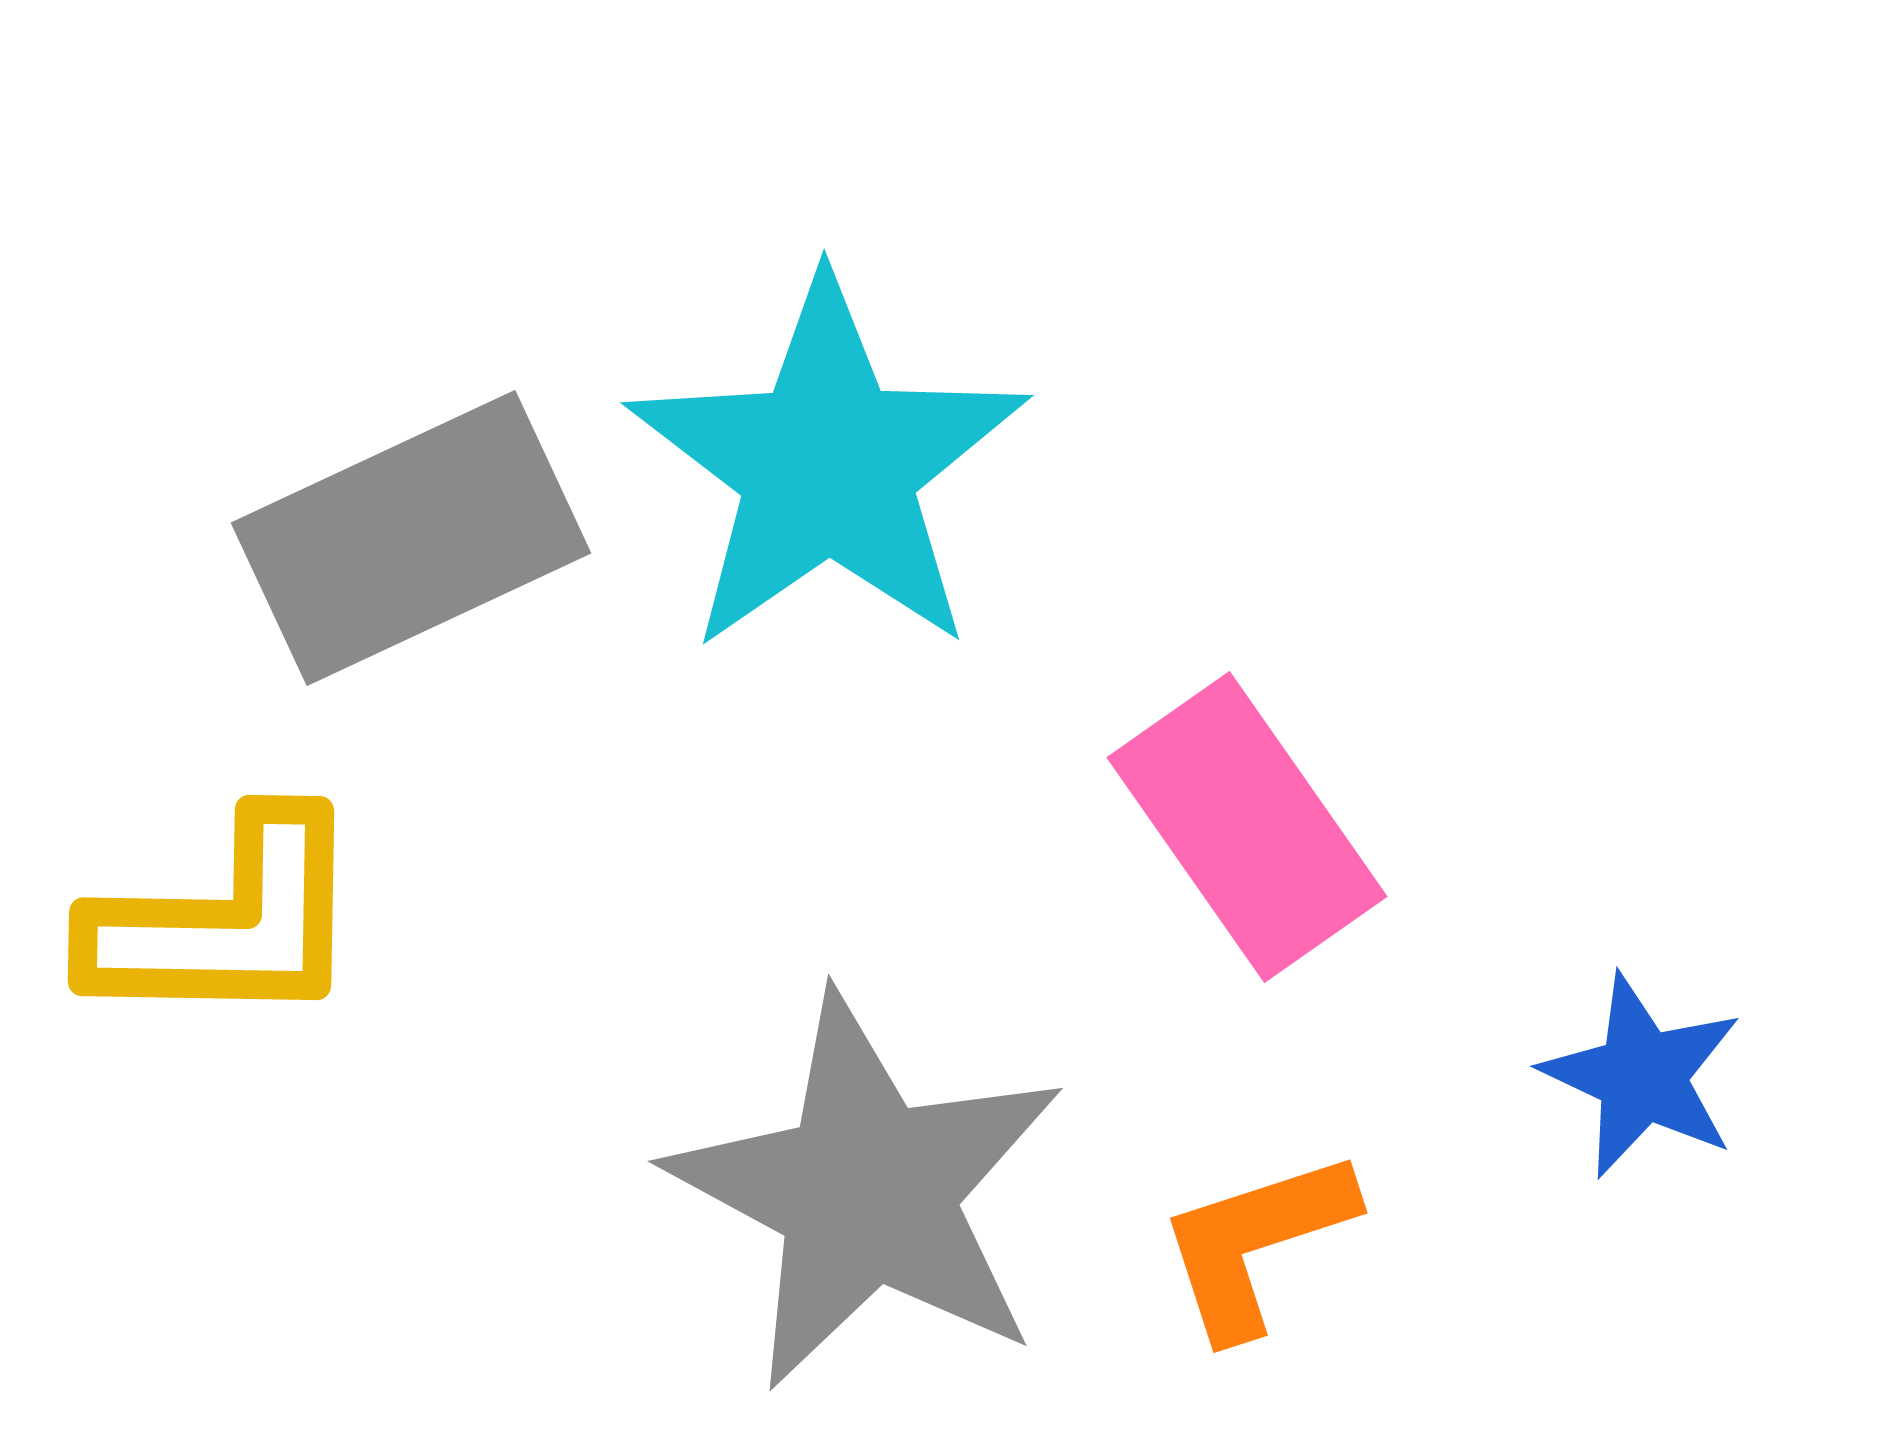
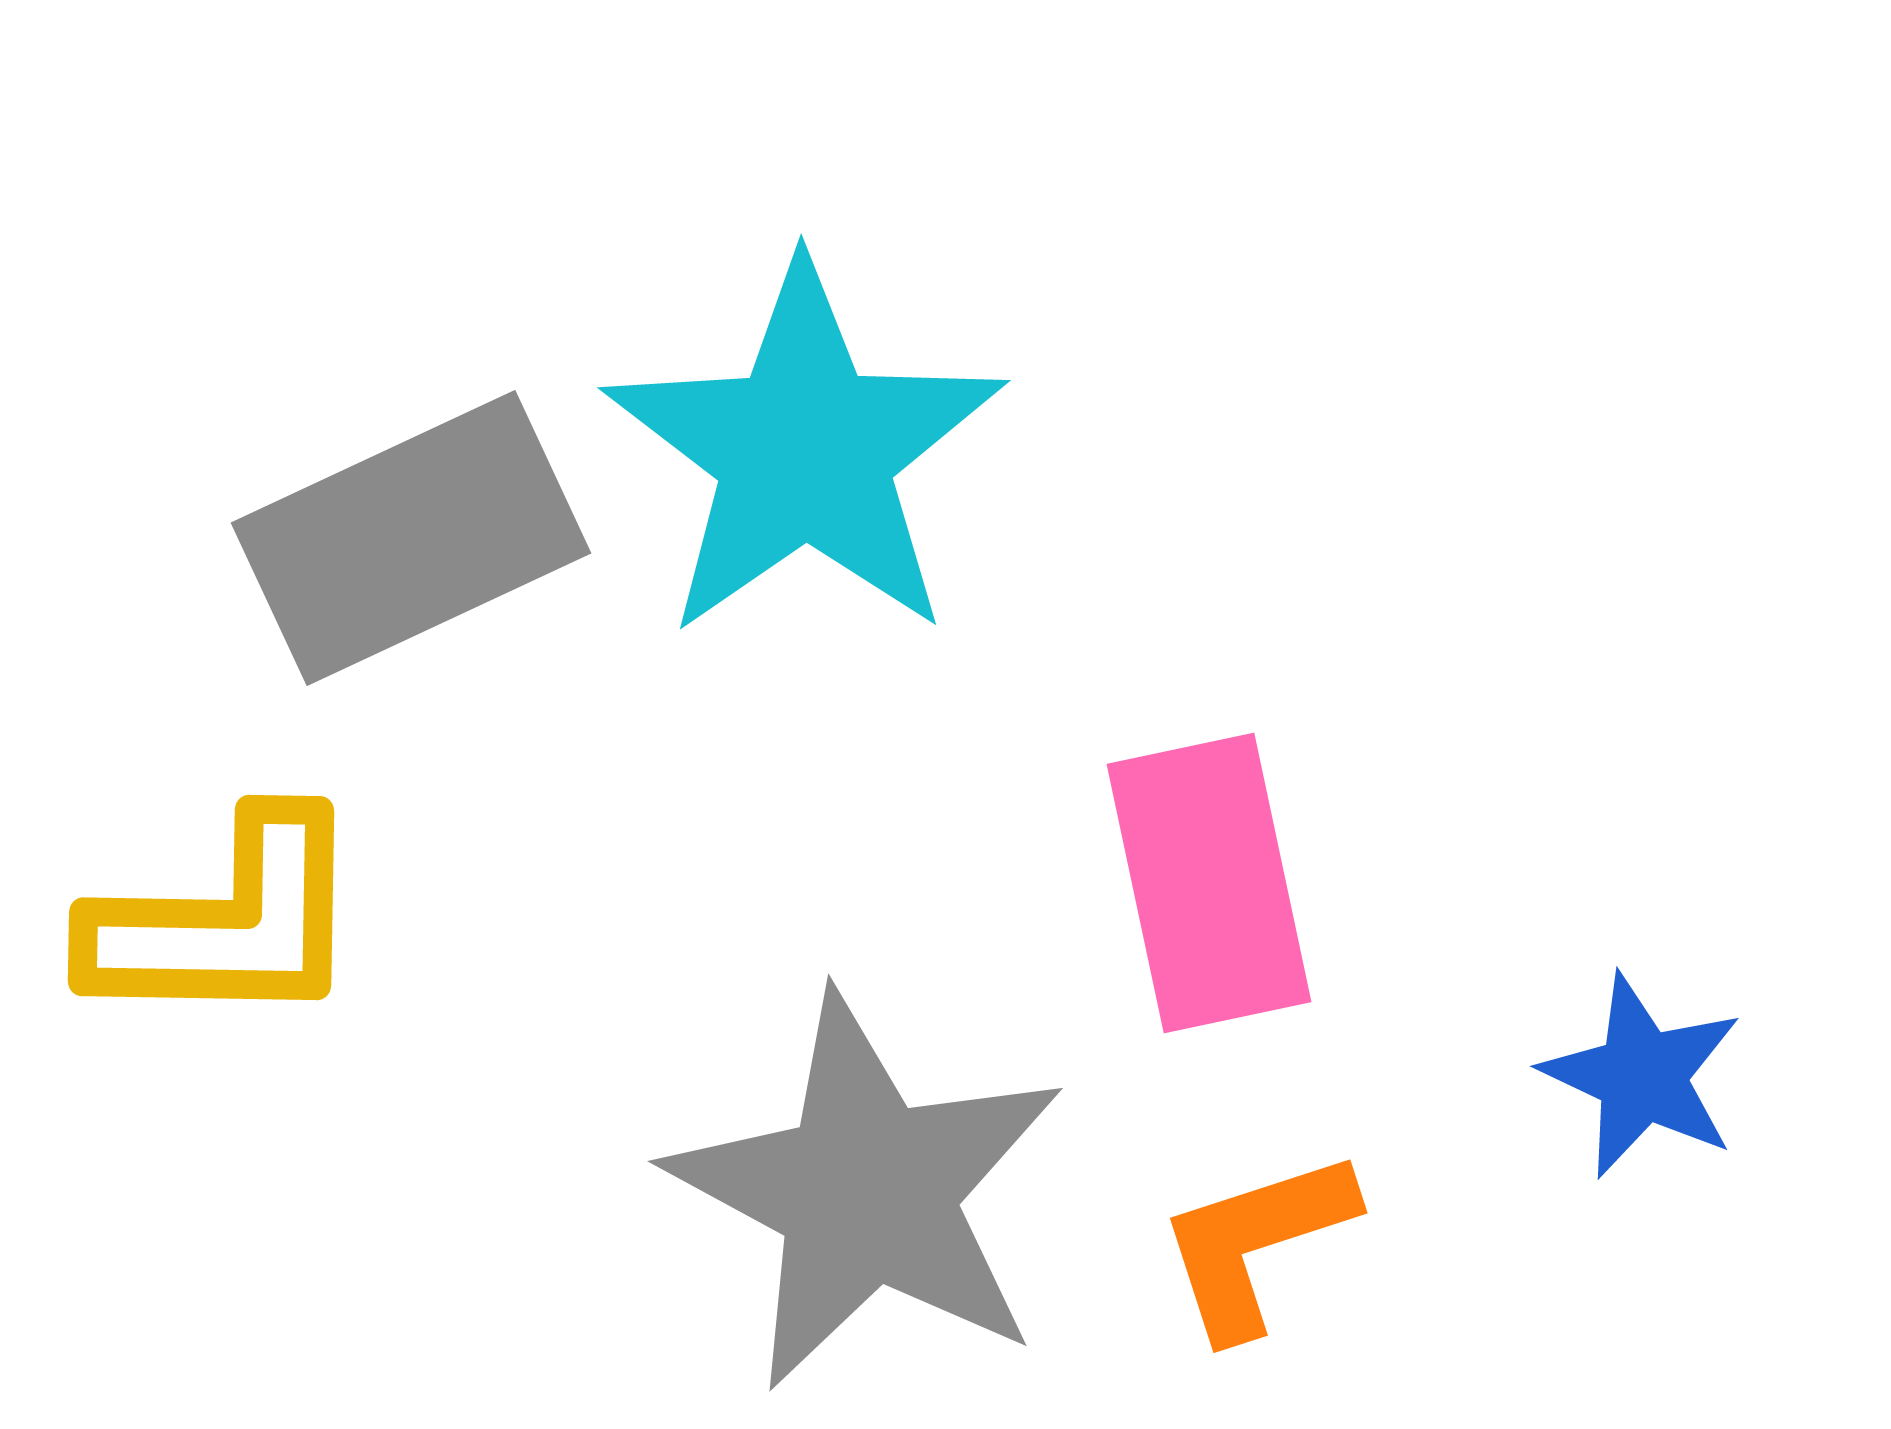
cyan star: moved 23 px left, 15 px up
pink rectangle: moved 38 px left, 56 px down; rotated 23 degrees clockwise
